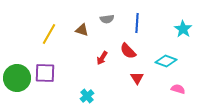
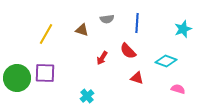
cyan star: rotated 18 degrees clockwise
yellow line: moved 3 px left
red triangle: rotated 40 degrees counterclockwise
